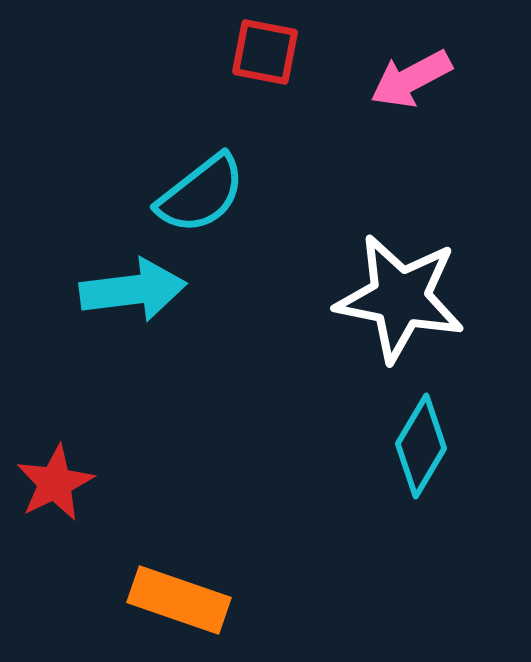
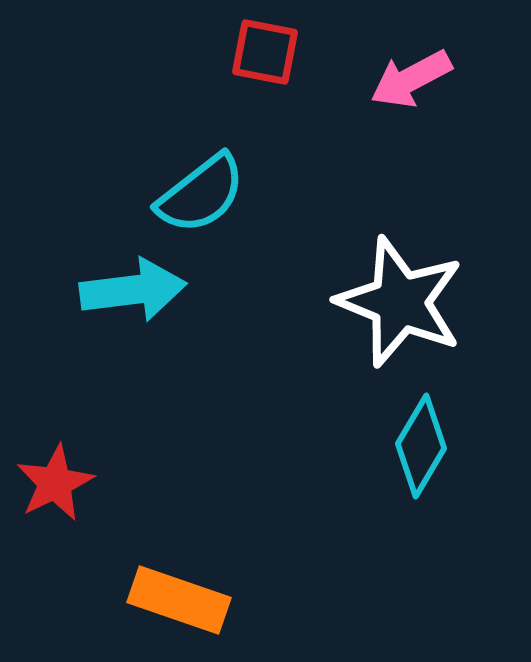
white star: moved 4 px down; rotated 11 degrees clockwise
